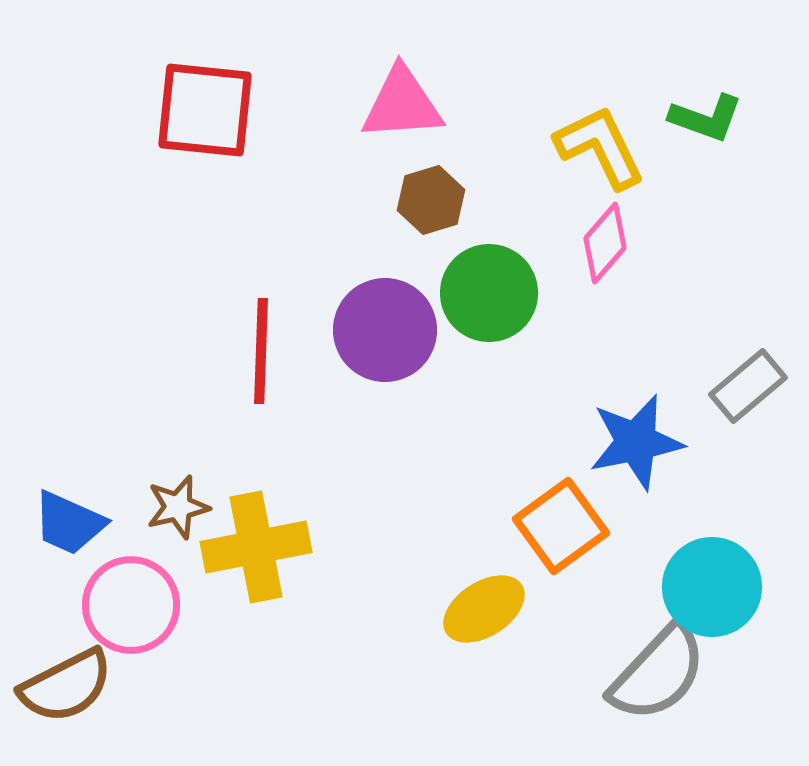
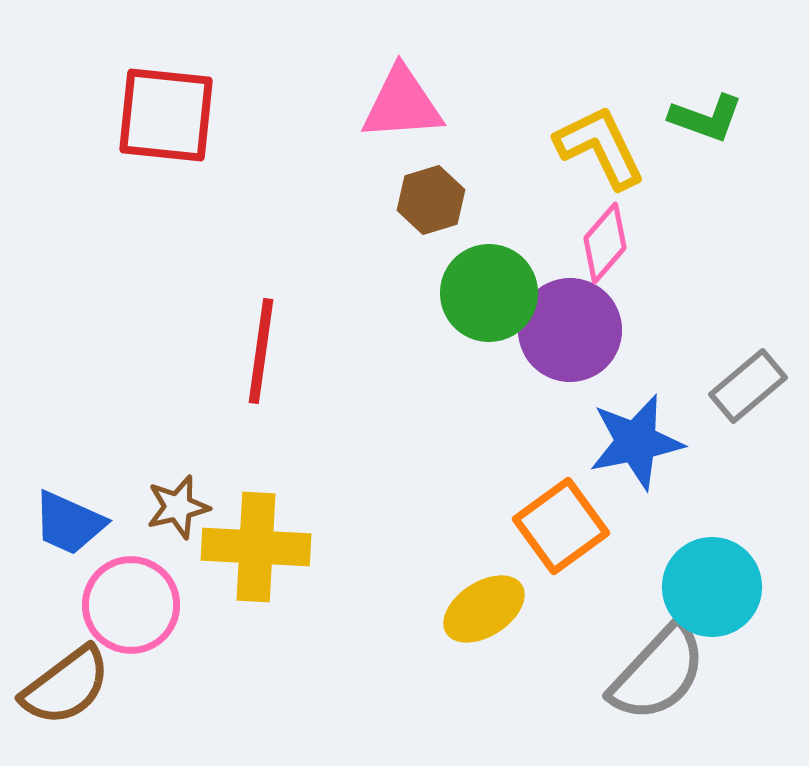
red square: moved 39 px left, 5 px down
purple circle: moved 185 px right
red line: rotated 6 degrees clockwise
yellow cross: rotated 14 degrees clockwise
brown semicircle: rotated 10 degrees counterclockwise
